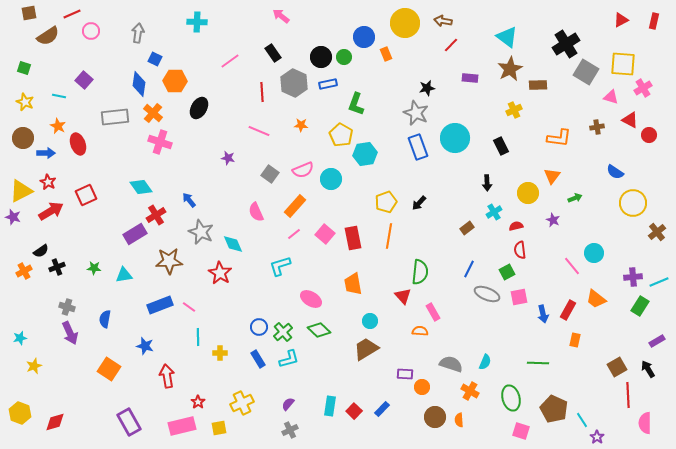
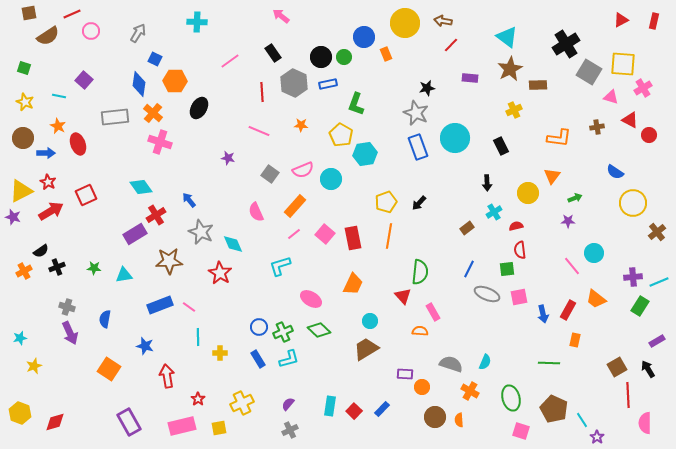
gray arrow at (138, 33): rotated 24 degrees clockwise
gray square at (586, 72): moved 3 px right
purple star at (553, 220): moved 15 px right, 1 px down; rotated 24 degrees counterclockwise
green square at (507, 272): moved 3 px up; rotated 21 degrees clockwise
orange trapezoid at (353, 284): rotated 145 degrees counterclockwise
green cross at (283, 332): rotated 18 degrees clockwise
green line at (538, 363): moved 11 px right
red star at (198, 402): moved 3 px up
